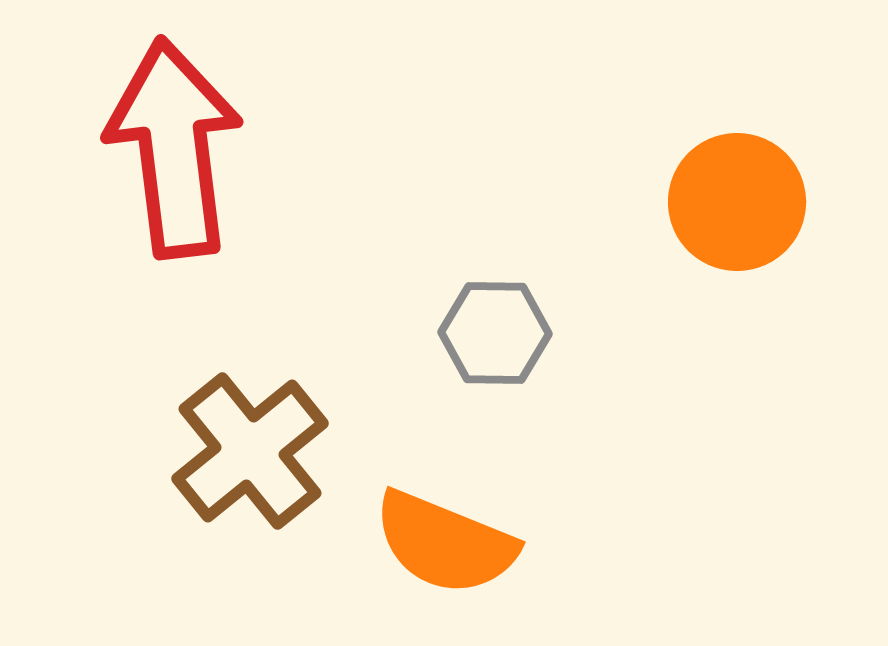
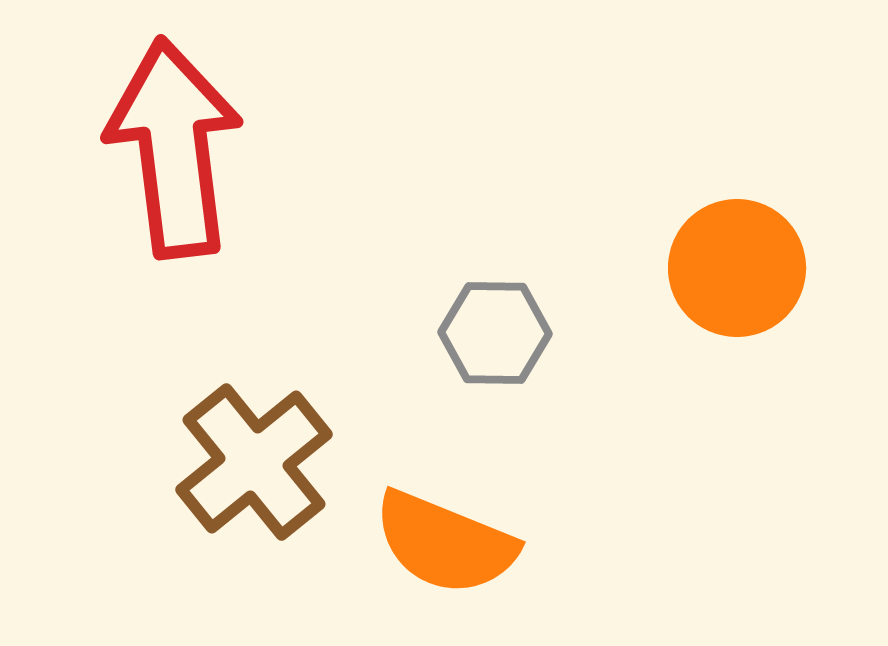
orange circle: moved 66 px down
brown cross: moved 4 px right, 11 px down
